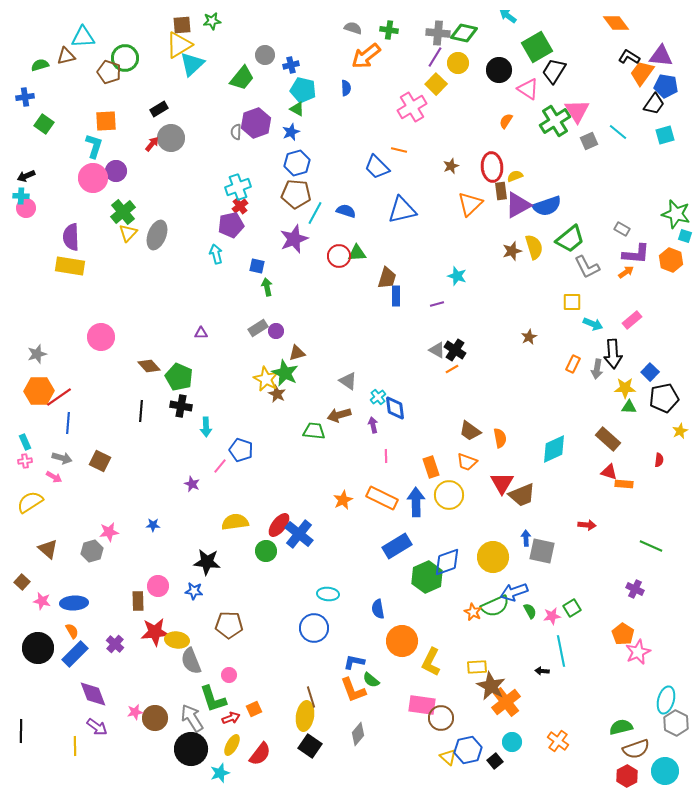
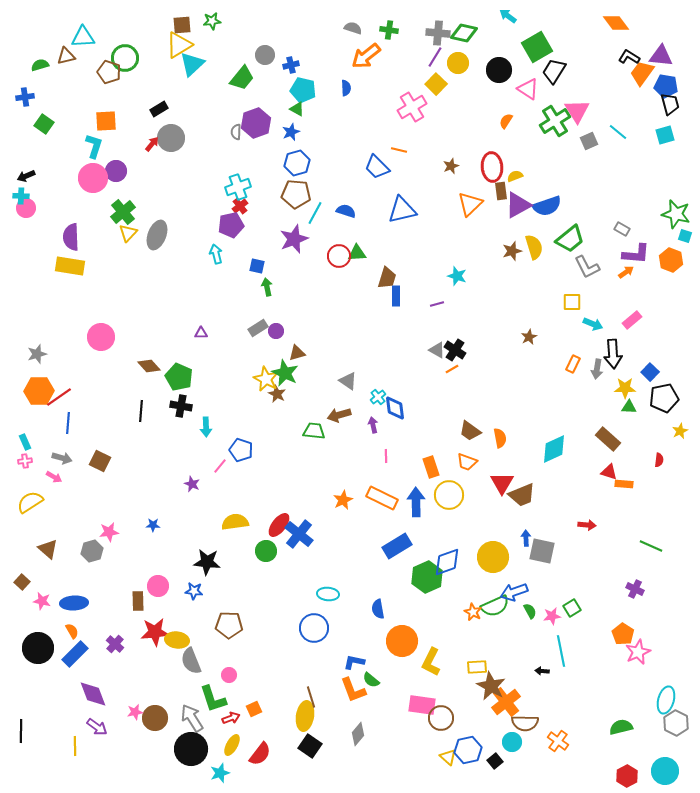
black trapezoid at (654, 104): moved 16 px right; rotated 50 degrees counterclockwise
brown semicircle at (636, 749): moved 111 px left, 26 px up; rotated 20 degrees clockwise
